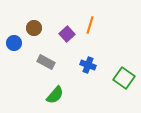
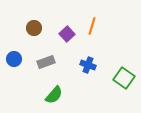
orange line: moved 2 px right, 1 px down
blue circle: moved 16 px down
gray rectangle: rotated 48 degrees counterclockwise
green semicircle: moved 1 px left
